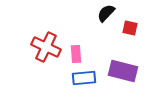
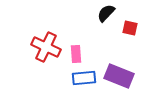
purple rectangle: moved 4 px left, 5 px down; rotated 8 degrees clockwise
